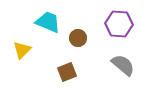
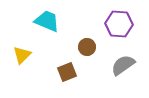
cyan trapezoid: moved 1 px left, 1 px up
brown circle: moved 9 px right, 9 px down
yellow triangle: moved 5 px down
gray semicircle: rotated 75 degrees counterclockwise
